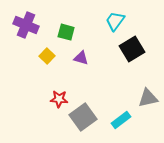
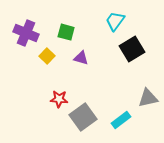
purple cross: moved 8 px down
